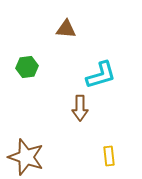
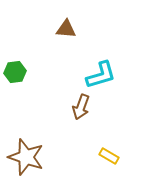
green hexagon: moved 12 px left, 5 px down
brown arrow: moved 1 px right, 1 px up; rotated 20 degrees clockwise
yellow rectangle: rotated 54 degrees counterclockwise
